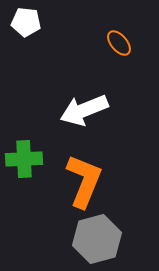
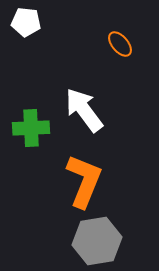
orange ellipse: moved 1 px right, 1 px down
white arrow: rotated 75 degrees clockwise
green cross: moved 7 px right, 31 px up
gray hexagon: moved 2 px down; rotated 6 degrees clockwise
